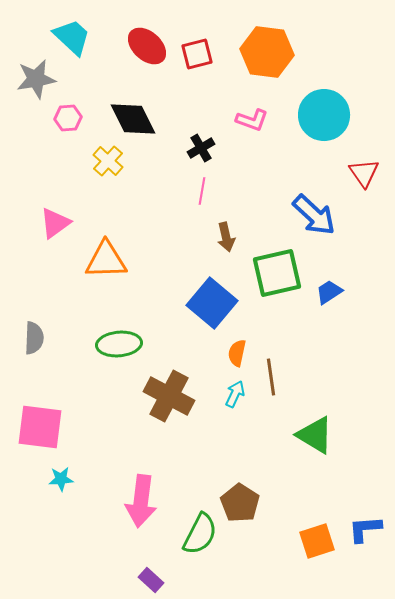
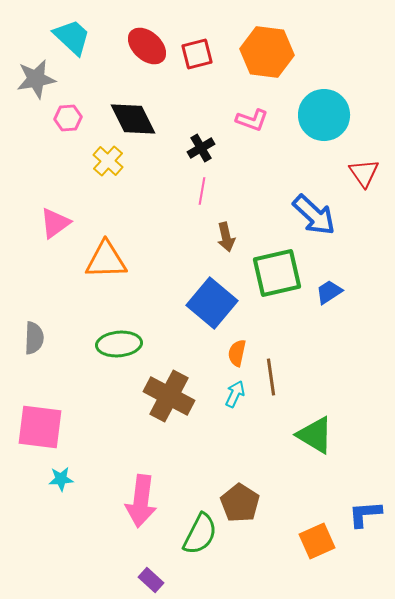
blue L-shape: moved 15 px up
orange square: rotated 6 degrees counterclockwise
